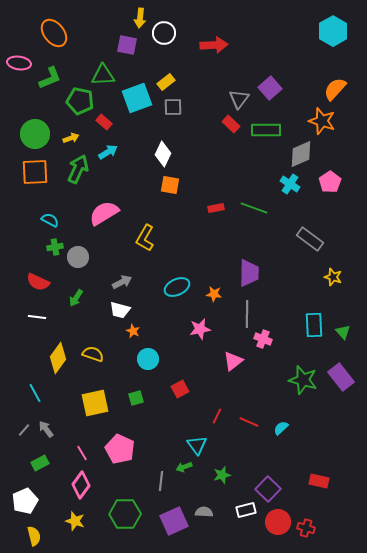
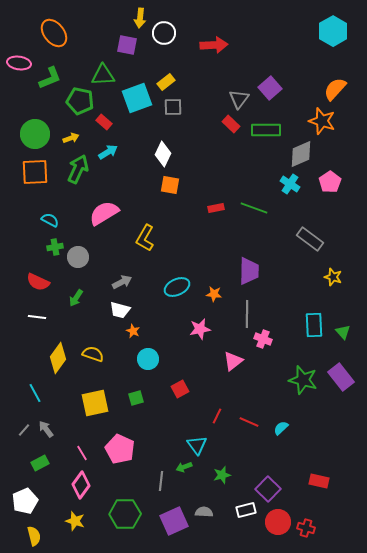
purple trapezoid at (249, 273): moved 2 px up
